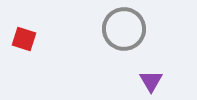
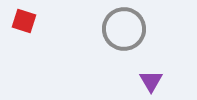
red square: moved 18 px up
